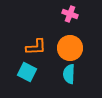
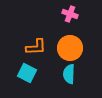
cyan square: moved 1 px down
